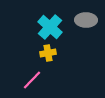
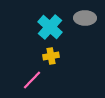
gray ellipse: moved 1 px left, 2 px up
yellow cross: moved 3 px right, 3 px down
